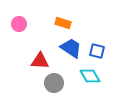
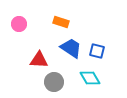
orange rectangle: moved 2 px left, 1 px up
red triangle: moved 1 px left, 1 px up
cyan diamond: moved 2 px down
gray circle: moved 1 px up
